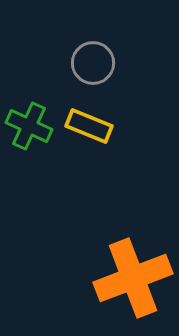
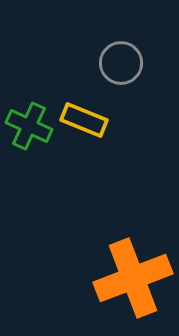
gray circle: moved 28 px right
yellow rectangle: moved 5 px left, 6 px up
